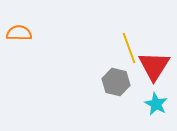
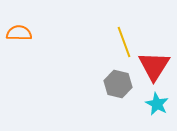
yellow line: moved 5 px left, 6 px up
gray hexagon: moved 2 px right, 2 px down
cyan star: moved 1 px right
